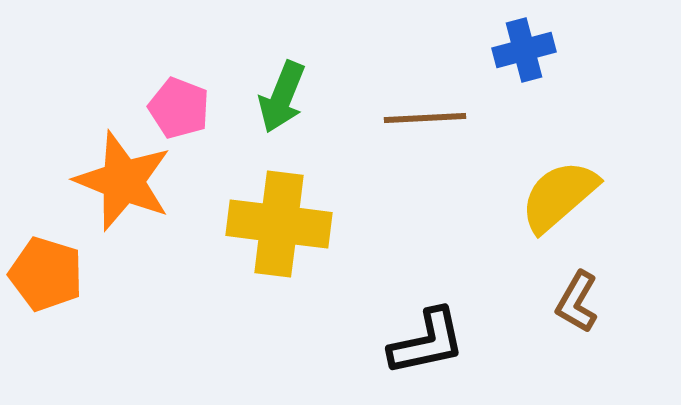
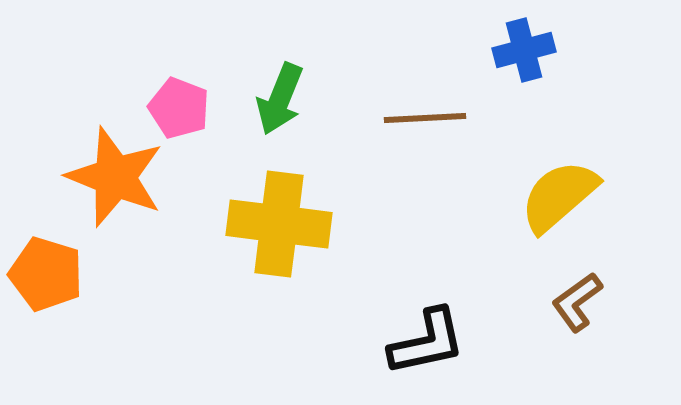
green arrow: moved 2 px left, 2 px down
orange star: moved 8 px left, 4 px up
brown L-shape: rotated 24 degrees clockwise
